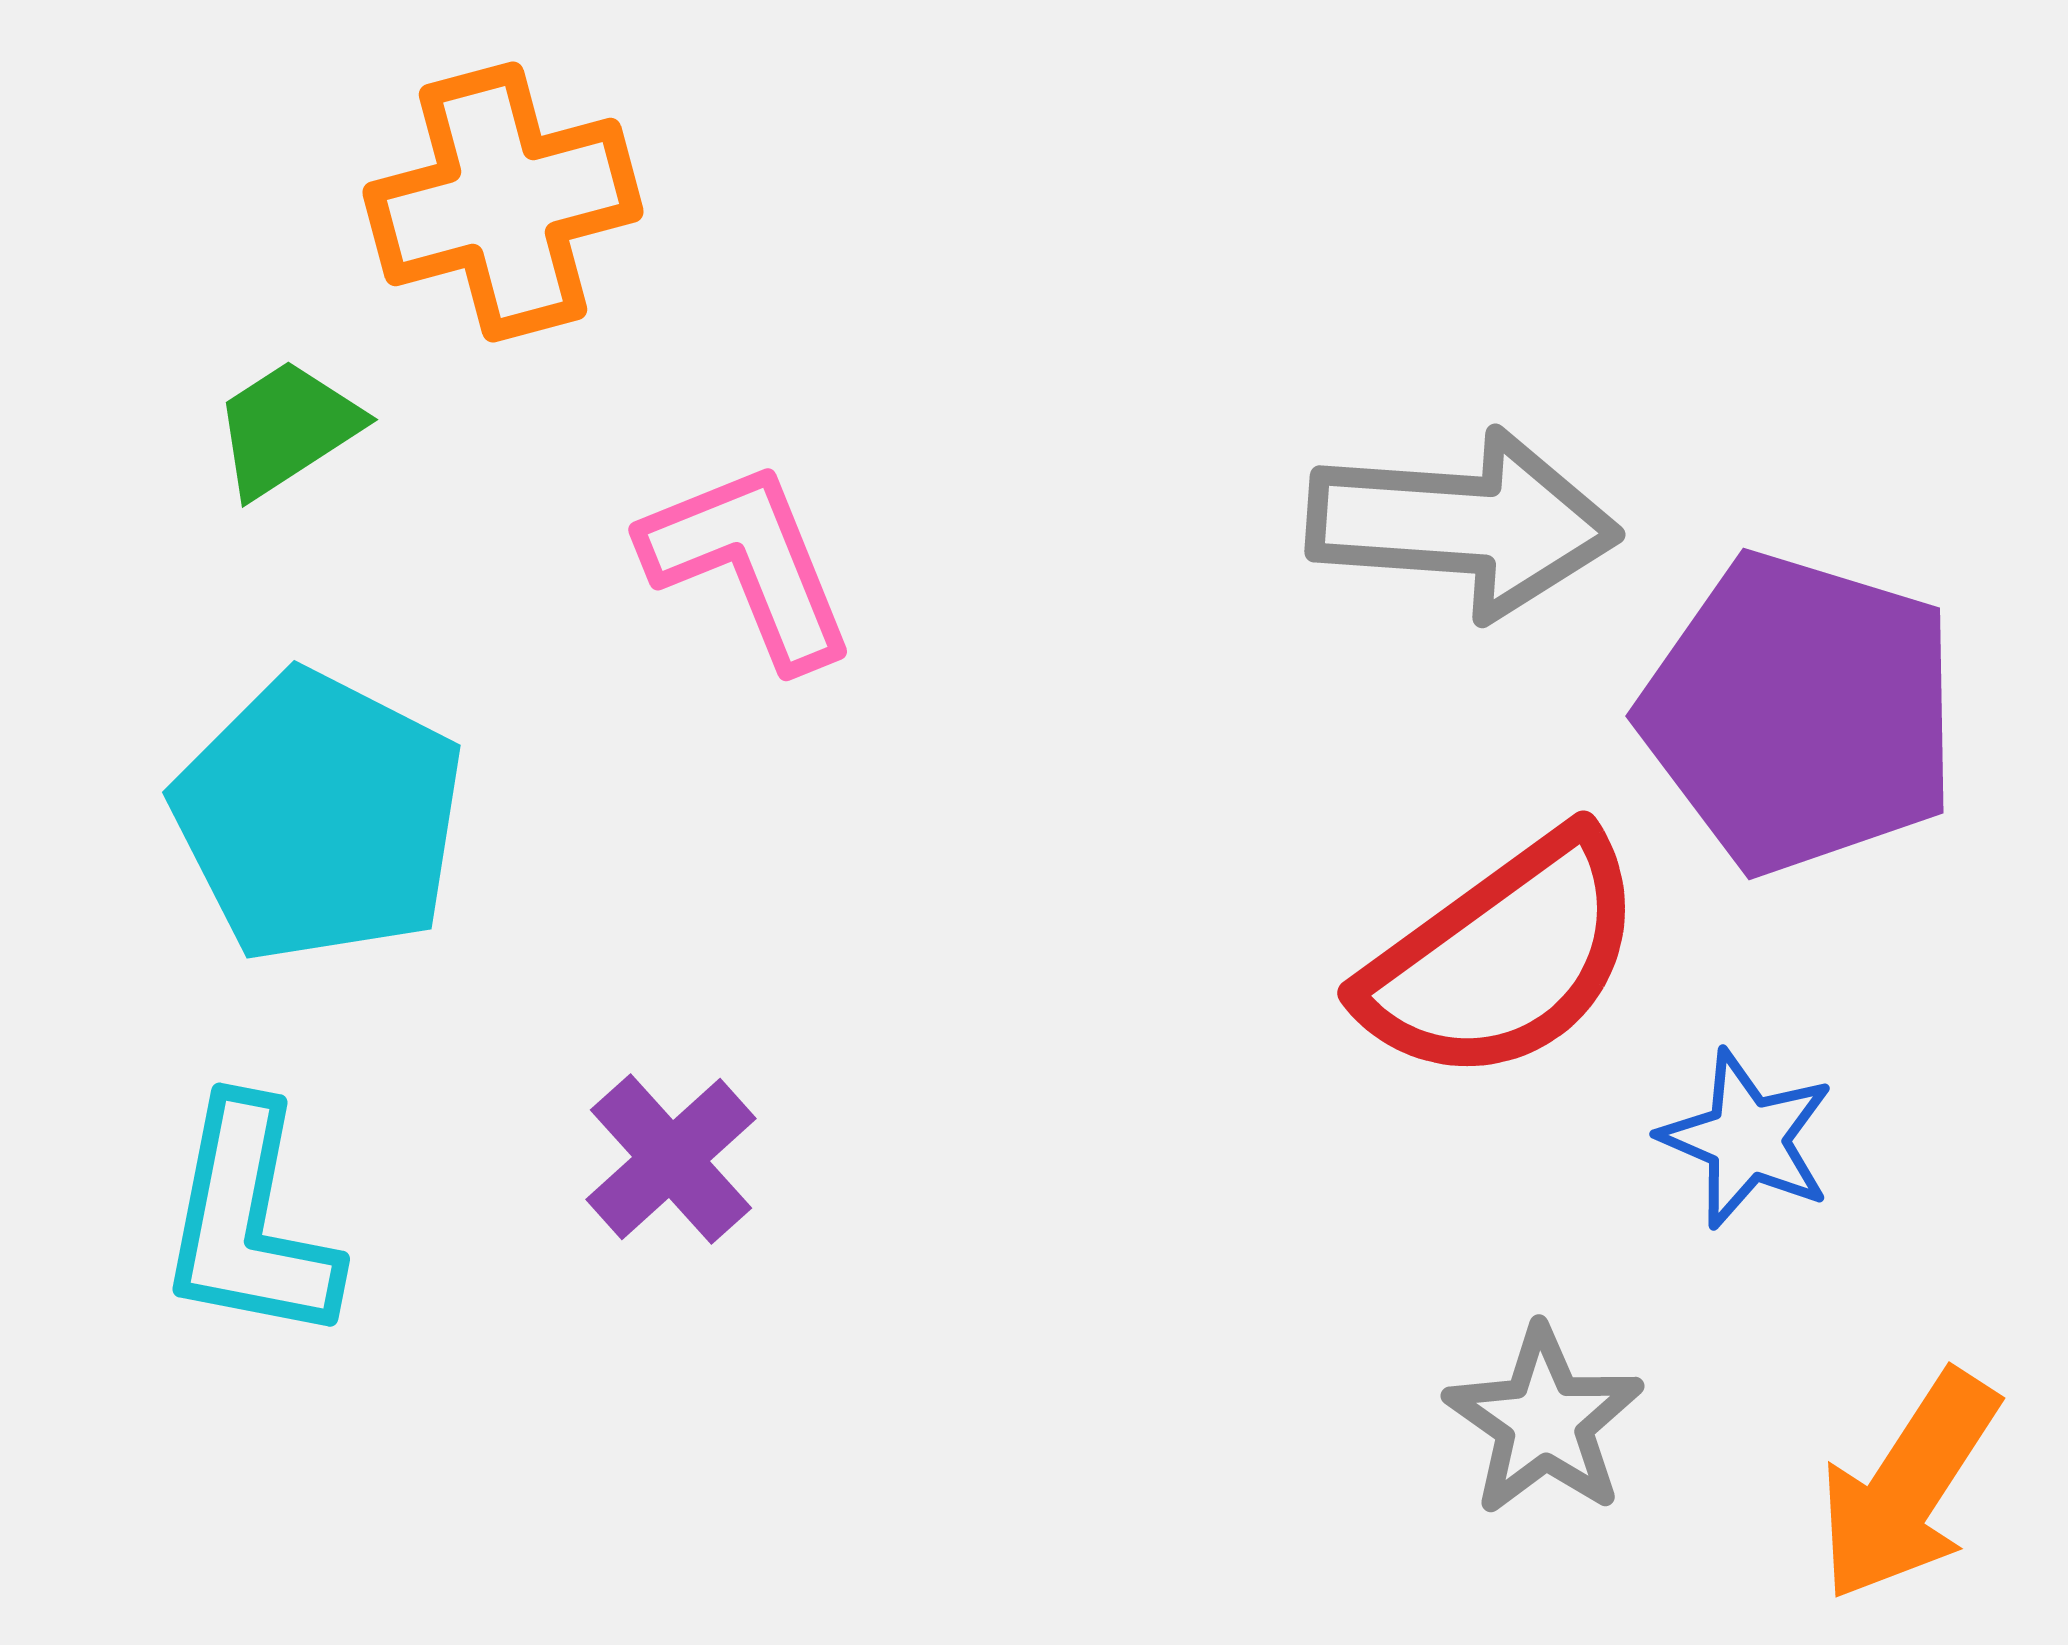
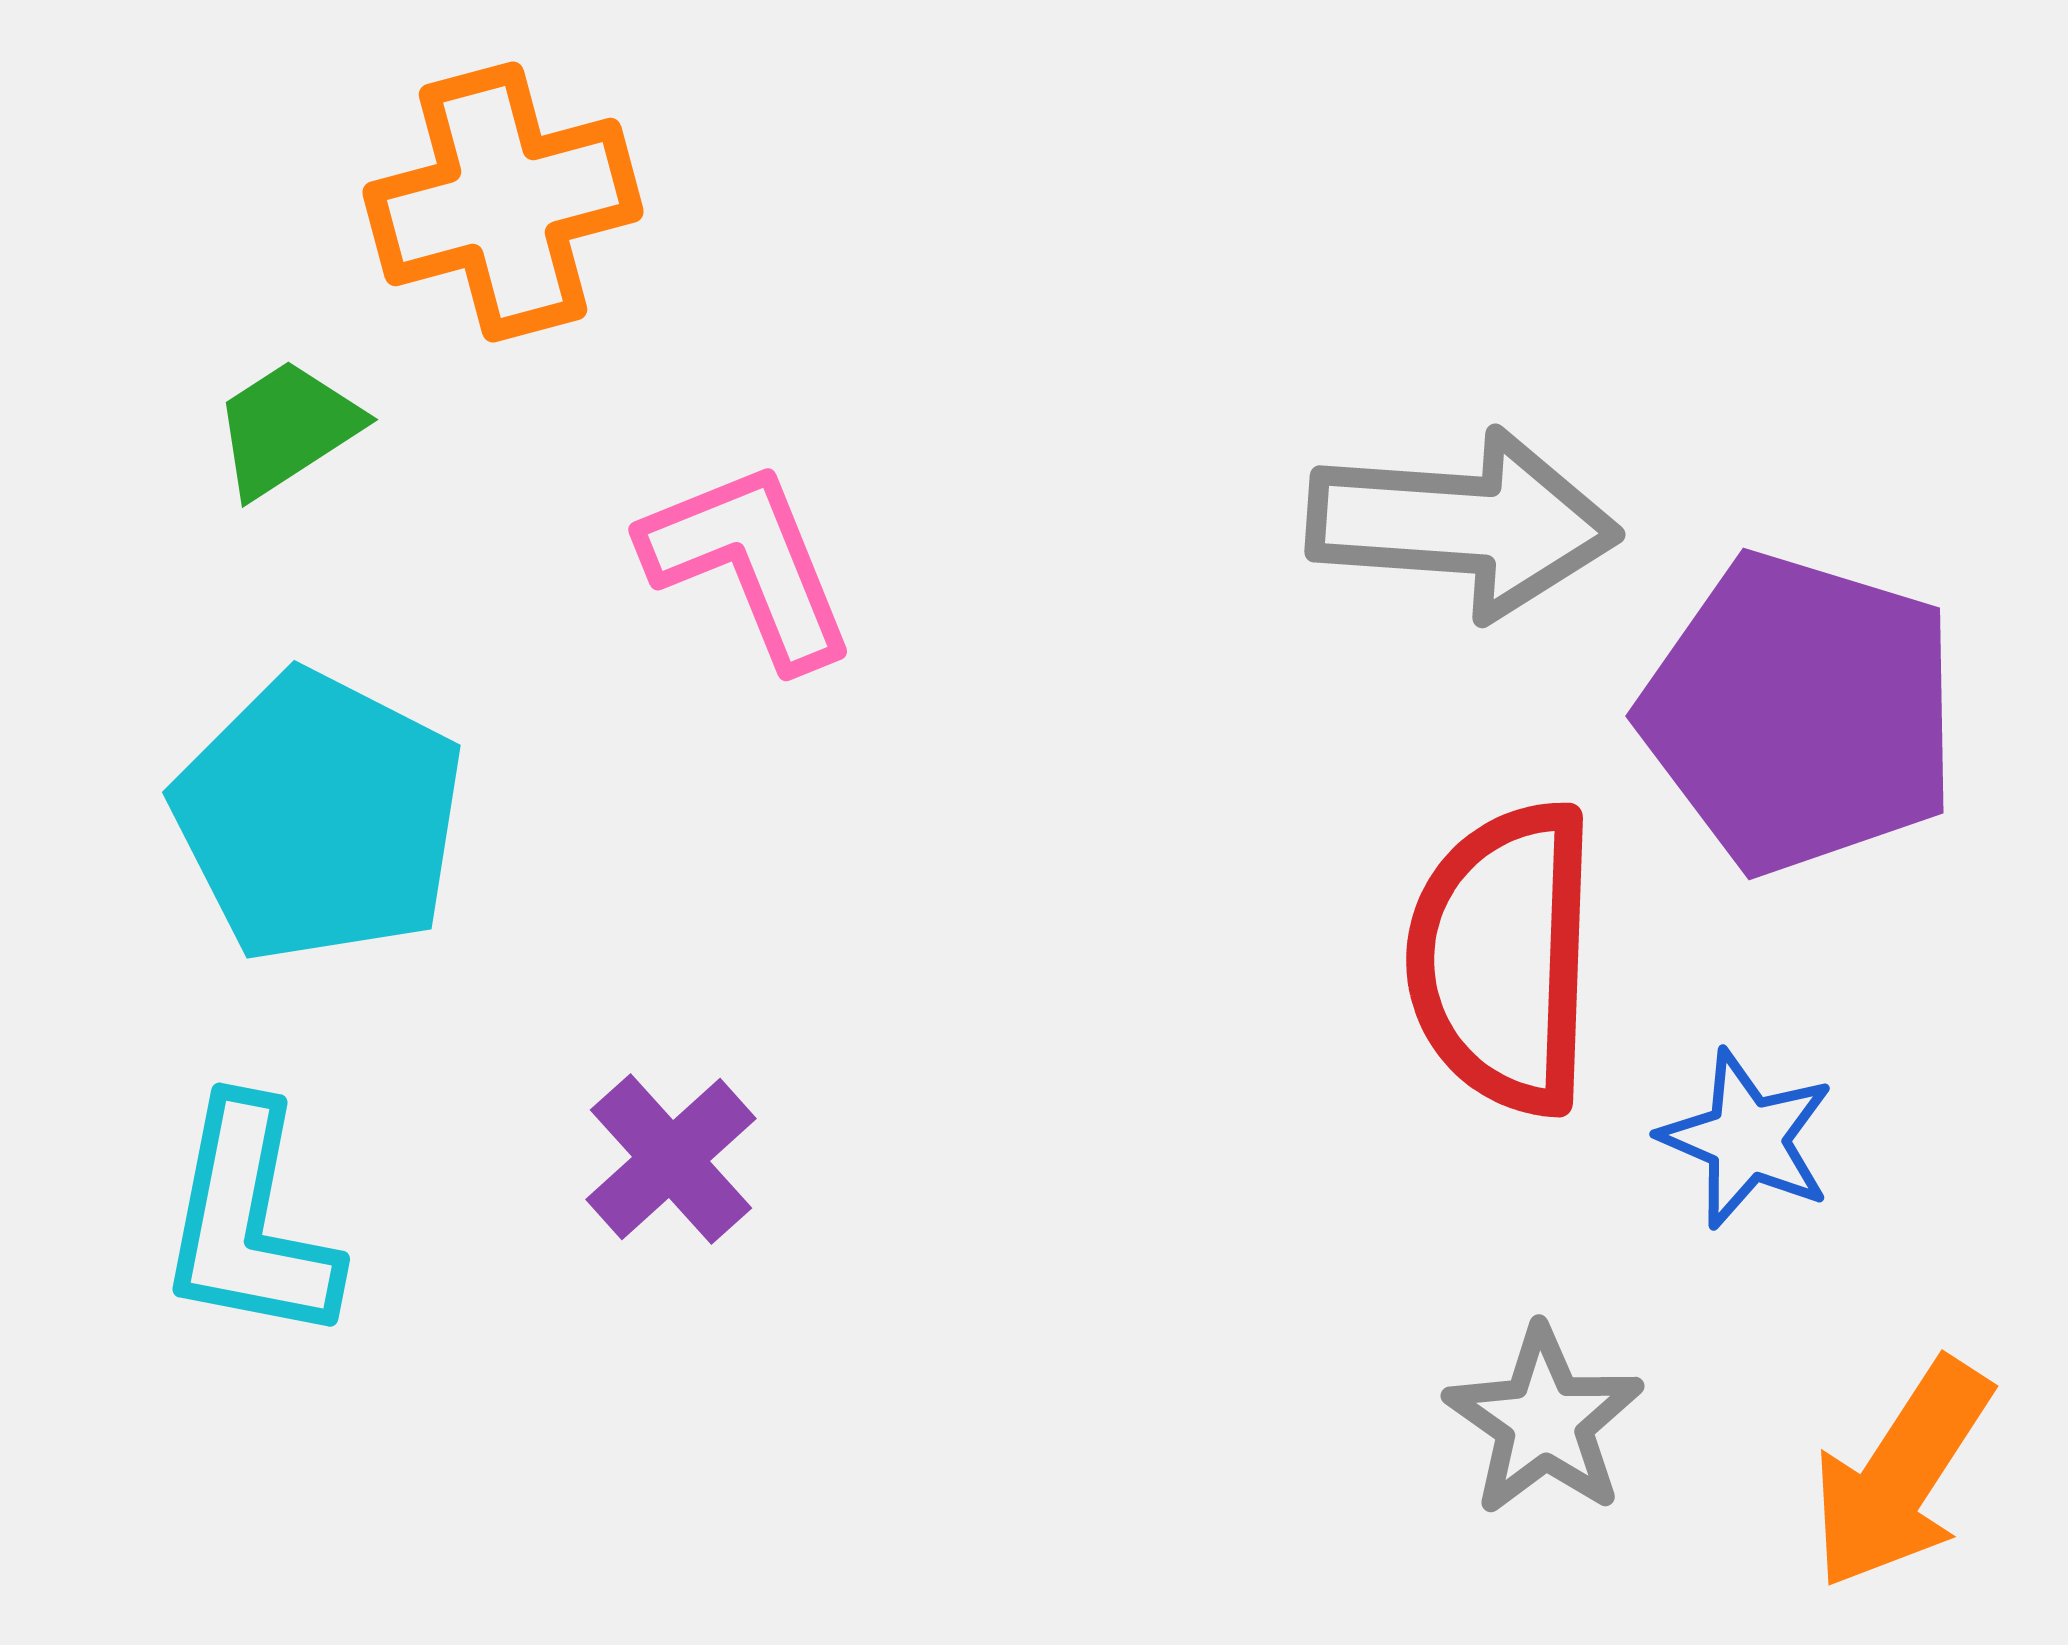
red semicircle: rotated 128 degrees clockwise
orange arrow: moved 7 px left, 12 px up
